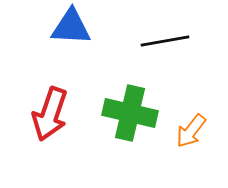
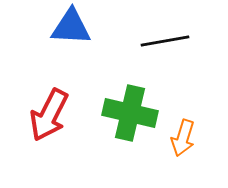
red arrow: moved 1 px left, 1 px down; rotated 8 degrees clockwise
orange arrow: moved 8 px left, 7 px down; rotated 21 degrees counterclockwise
